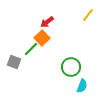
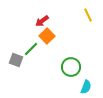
yellow line: rotated 64 degrees counterclockwise
red arrow: moved 5 px left, 1 px up
orange square: moved 5 px right, 2 px up
gray square: moved 2 px right, 2 px up
cyan semicircle: moved 4 px right, 1 px down
